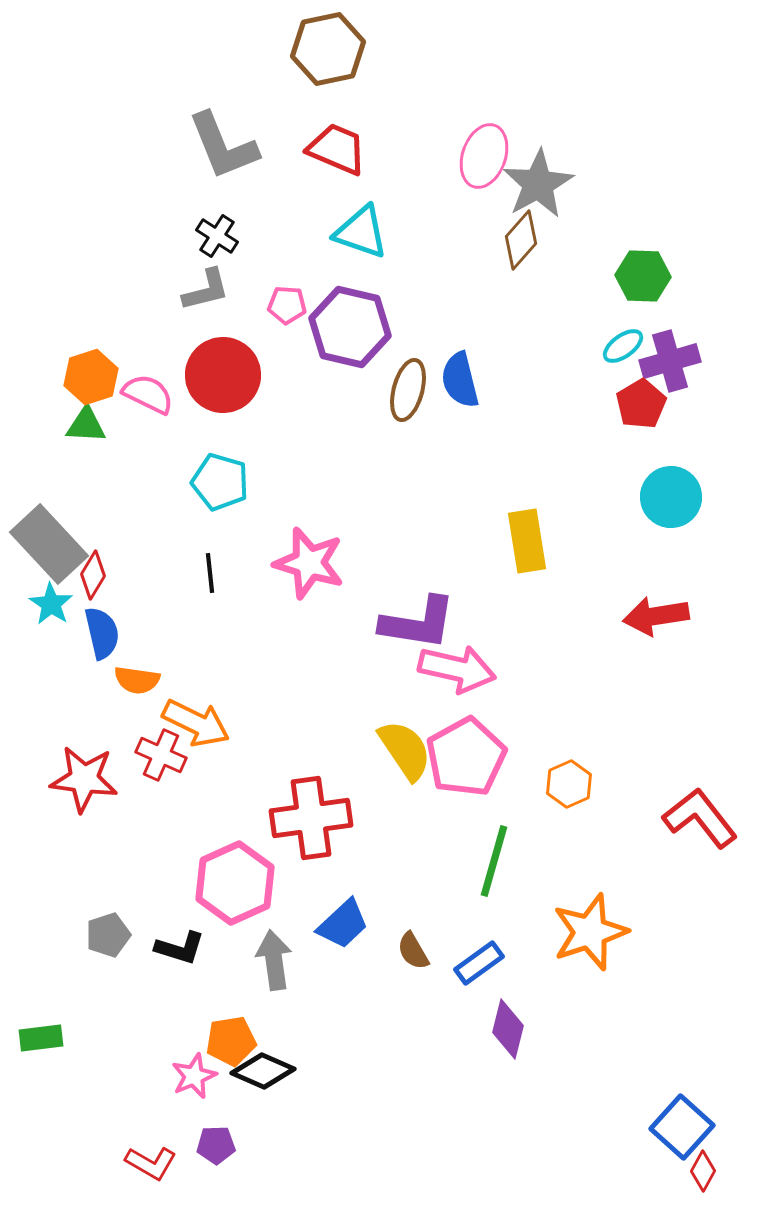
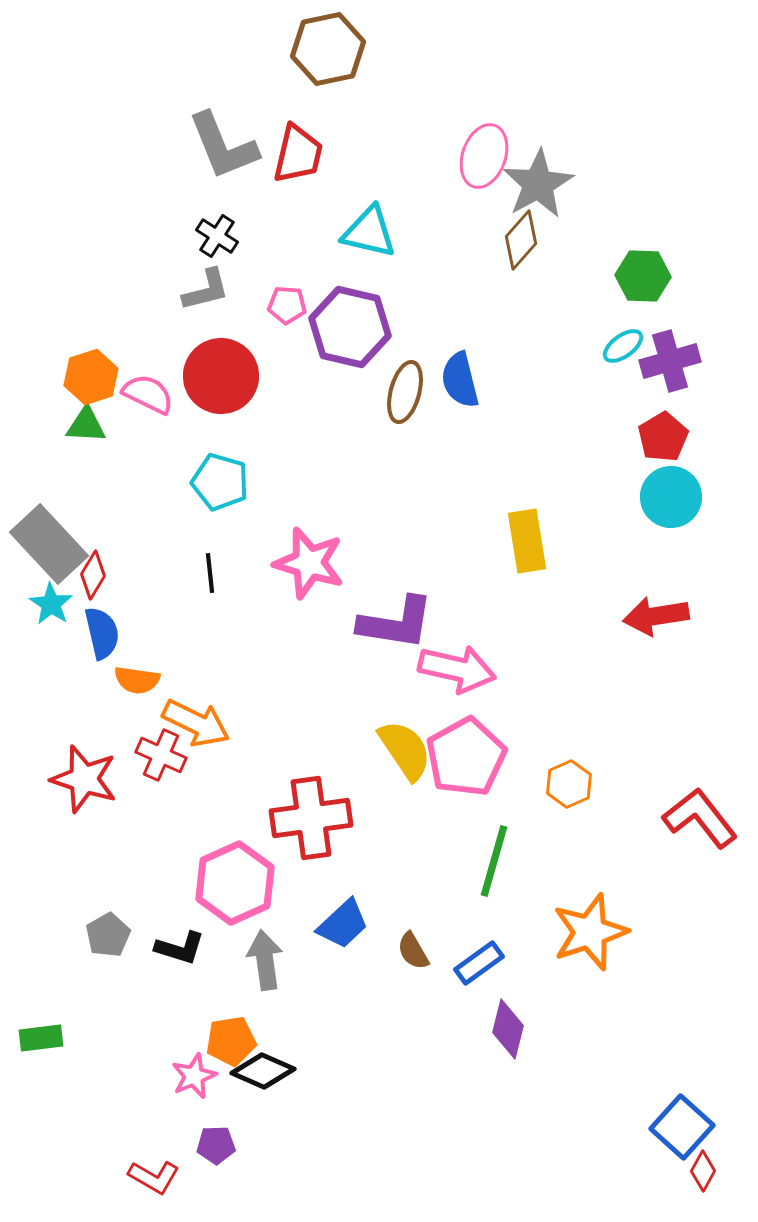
red trapezoid at (337, 149): moved 39 px left, 5 px down; rotated 80 degrees clockwise
cyan triangle at (361, 232): moved 8 px right; rotated 6 degrees counterclockwise
red circle at (223, 375): moved 2 px left, 1 px down
brown ellipse at (408, 390): moved 3 px left, 2 px down
red pentagon at (641, 404): moved 22 px right, 33 px down
purple L-shape at (418, 623): moved 22 px left
red star at (84, 779): rotated 10 degrees clockwise
gray pentagon at (108, 935): rotated 12 degrees counterclockwise
gray arrow at (274, 960): moved 9 px left
red L-shape at (151, 1163): moved 3 px right, 14 px down
